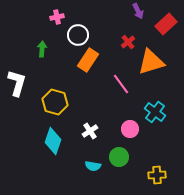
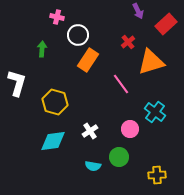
pink cross: rotated 24 degrees clockwise
cyan diamond: rotated 64 degrees clockwise
